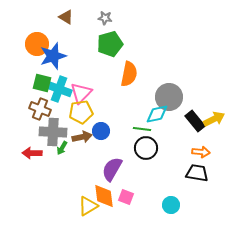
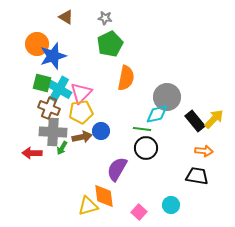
green pentagon: rotated 10 degrees counterclockwise
orange semicircle: moved 3 px left, 4 px down
cyan cross: rotated 10 degrees clockwise
gray circle: moved 2 px left
brown cross: moved 9 px right, 1 px up
yellow arrow: rotated 20 degrees counterclockwise
orange arrow: moved 3 px right, 1 px up
purple semicircle: moved 5 px right
black trapezoid: moved 3 px down
pink square: moved 13 px right, 15 px down; rotated 21 degrees clockwise
yellow triangle: rotated 15 degrees clockwise
